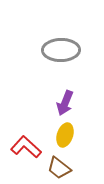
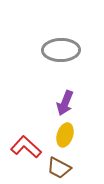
brown trapezoid: rotated 10 degrees counterclockwise
